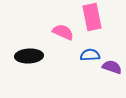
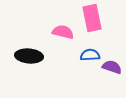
pink rectangle: moved 1 px down
pink semicircle: rotated 10 degrees counterclockwise
black ellipse: rotated 8 degrees clockwise
